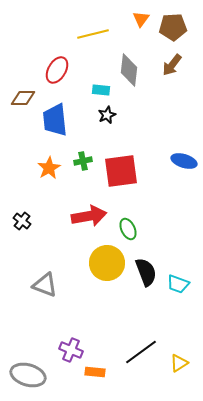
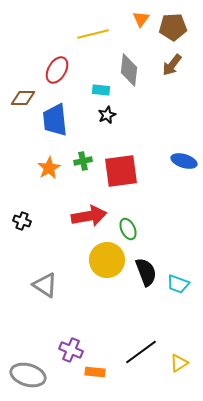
black cross: rotated 18 degrees counterclockwise
yellow circle: moved 3 px up
gray triangle: rotated 12 degrees clockwise
